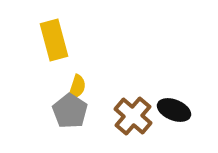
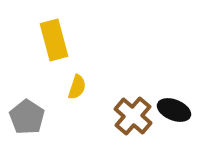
gray pentagon: moved 43 px left, 6 px down
